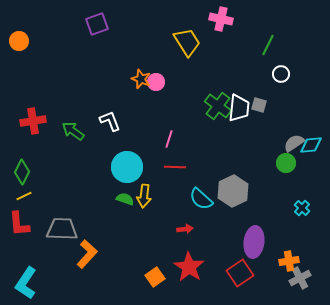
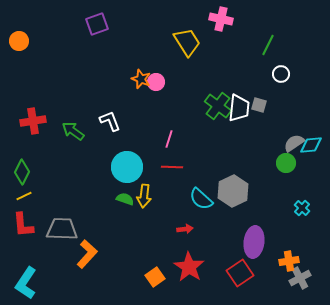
red line: moved 3 px left
red L-shape: moved 4 px right, 1 px down
